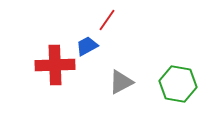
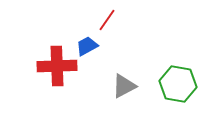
red cross: moved 2 px right, 1 px down
gray triangle: moved 3 px right, 4 px down
